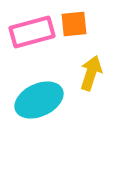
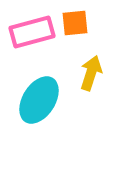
orange square: moved 1 px right, 1 px up
cyan ellipse: rotated 33 degrees counterclockwise
